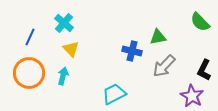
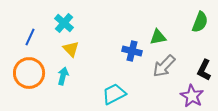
green semicircle: rotated 115 degrees counterclockwise
